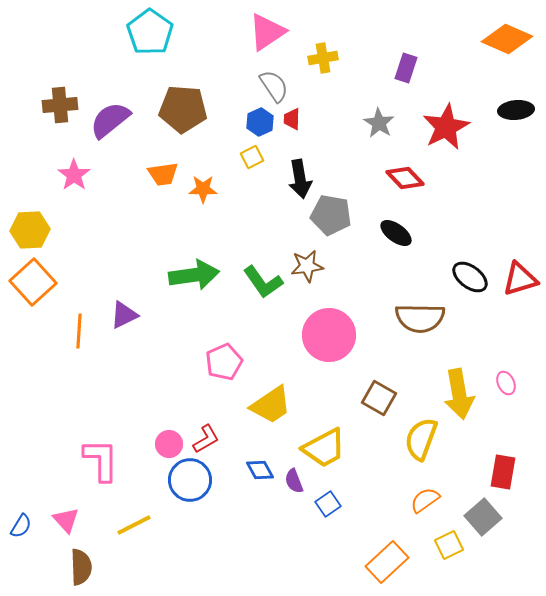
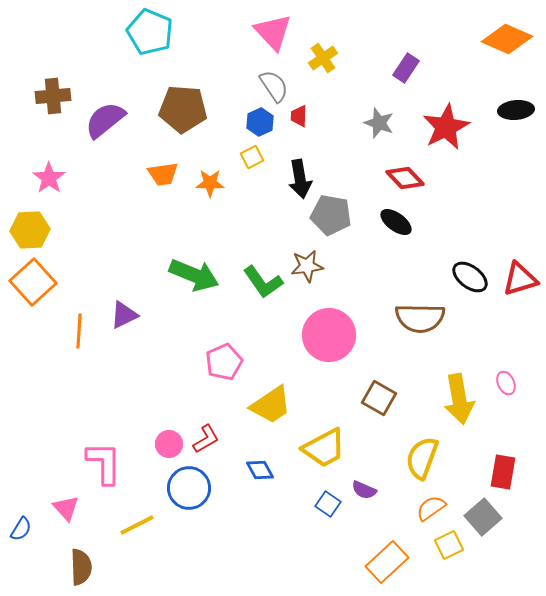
cyan pentagon at (150, 32): rotated 12 degrees counterclockwise
pink triangle at (267, 32): moved 6 px right; rotated 39 degrees counterclockwise
yellow cross at (323, 58): rotated 24 degrees counterclockwise
purple rectangle at (406, 68): rotated 16 degrees clockwise
brown cross at (60, 105): moved 7 px left, 9 px up
red trapezoid at (292, 119): moved 7 px right, 3 px up
purple semicircle at (110, 120): moved 5 px left
gray star at (379, 123): rotated 12 degrees counterclockwise
pink star at (74, 175): moved 25 px left, 3 px down
orange star at (203, 189): moved 7 px right, 6 px up
black ellipse at (396, 233): moved 11 px up
green arrow at (194, 275): rotated 30 degrees clockwise
yellow arrow at (459, 394): moved 5 px down
yellow semicircle at (421, 439): moved 1 px right, 19 px down
pink L-shape at (101, 460): moved 3 px right, 3 px down
blue circle at (190, 480): moved 1 px left, 8 px down
purple semicircle at (294, 481): moved 70 px right, 9 px down; rotated 45 degrees counterclockwise
orange semicircle at (425, 500): moved 6 px right, 8 px down
blue square at (328, 504): rotated 20 degrees counterclockwise
pink triangle at (66, 520): moved 12 px up
yellow line at (134, 525): moved 3 px right
blue semicircle at (21, 526): moved 3 px down
